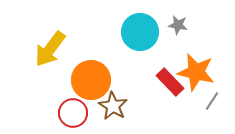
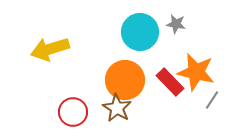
gray star: moved 2 px left, 1 px up
yellow arrow: rotated 36 degrees clockwise
orange circle: moved 34 px right
gray line: moved 1 px up
brown star: moved 4 px right, 2 px down
red circle: moved 1 px up
